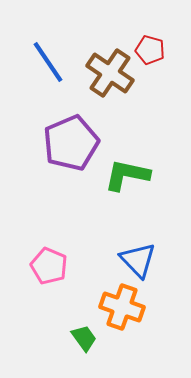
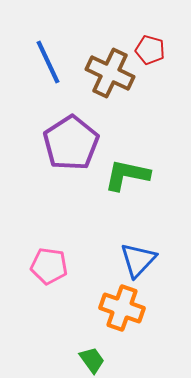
blue line: rotated 9 degrees clockwise
brown cross: rotated 9 degrees counterclockwise
purple pentagon: rotated 10 degrees counterclockwise
blue triangle: rotated 27 degrees clockwise
pink pentagon: rotated 15 degrees counterclockwise
orange cross: moved 1 px down
green trapezoid: moved 8 px right, 22 px down
